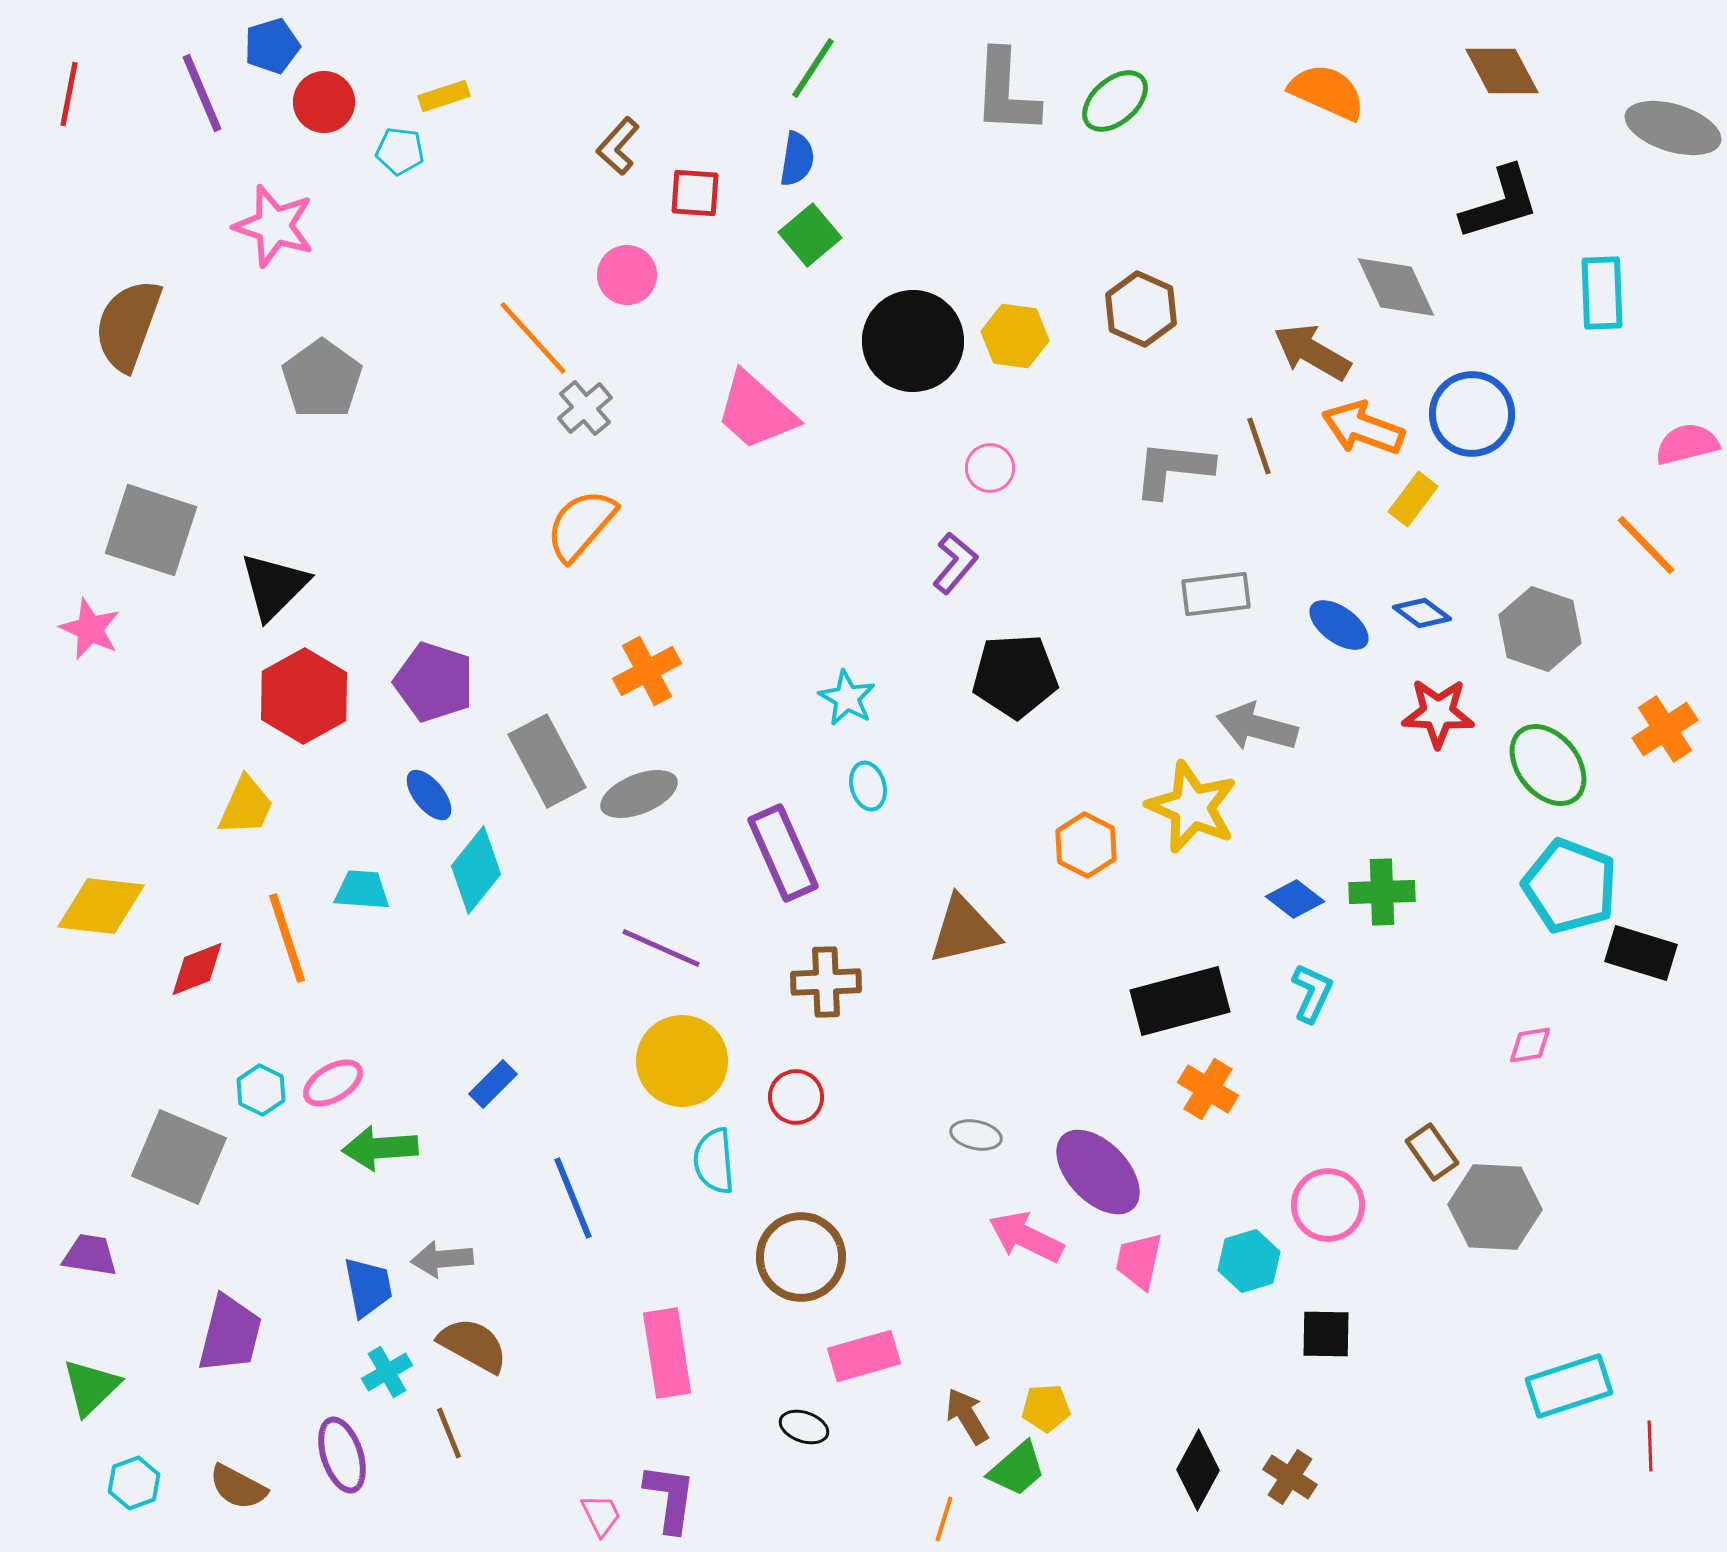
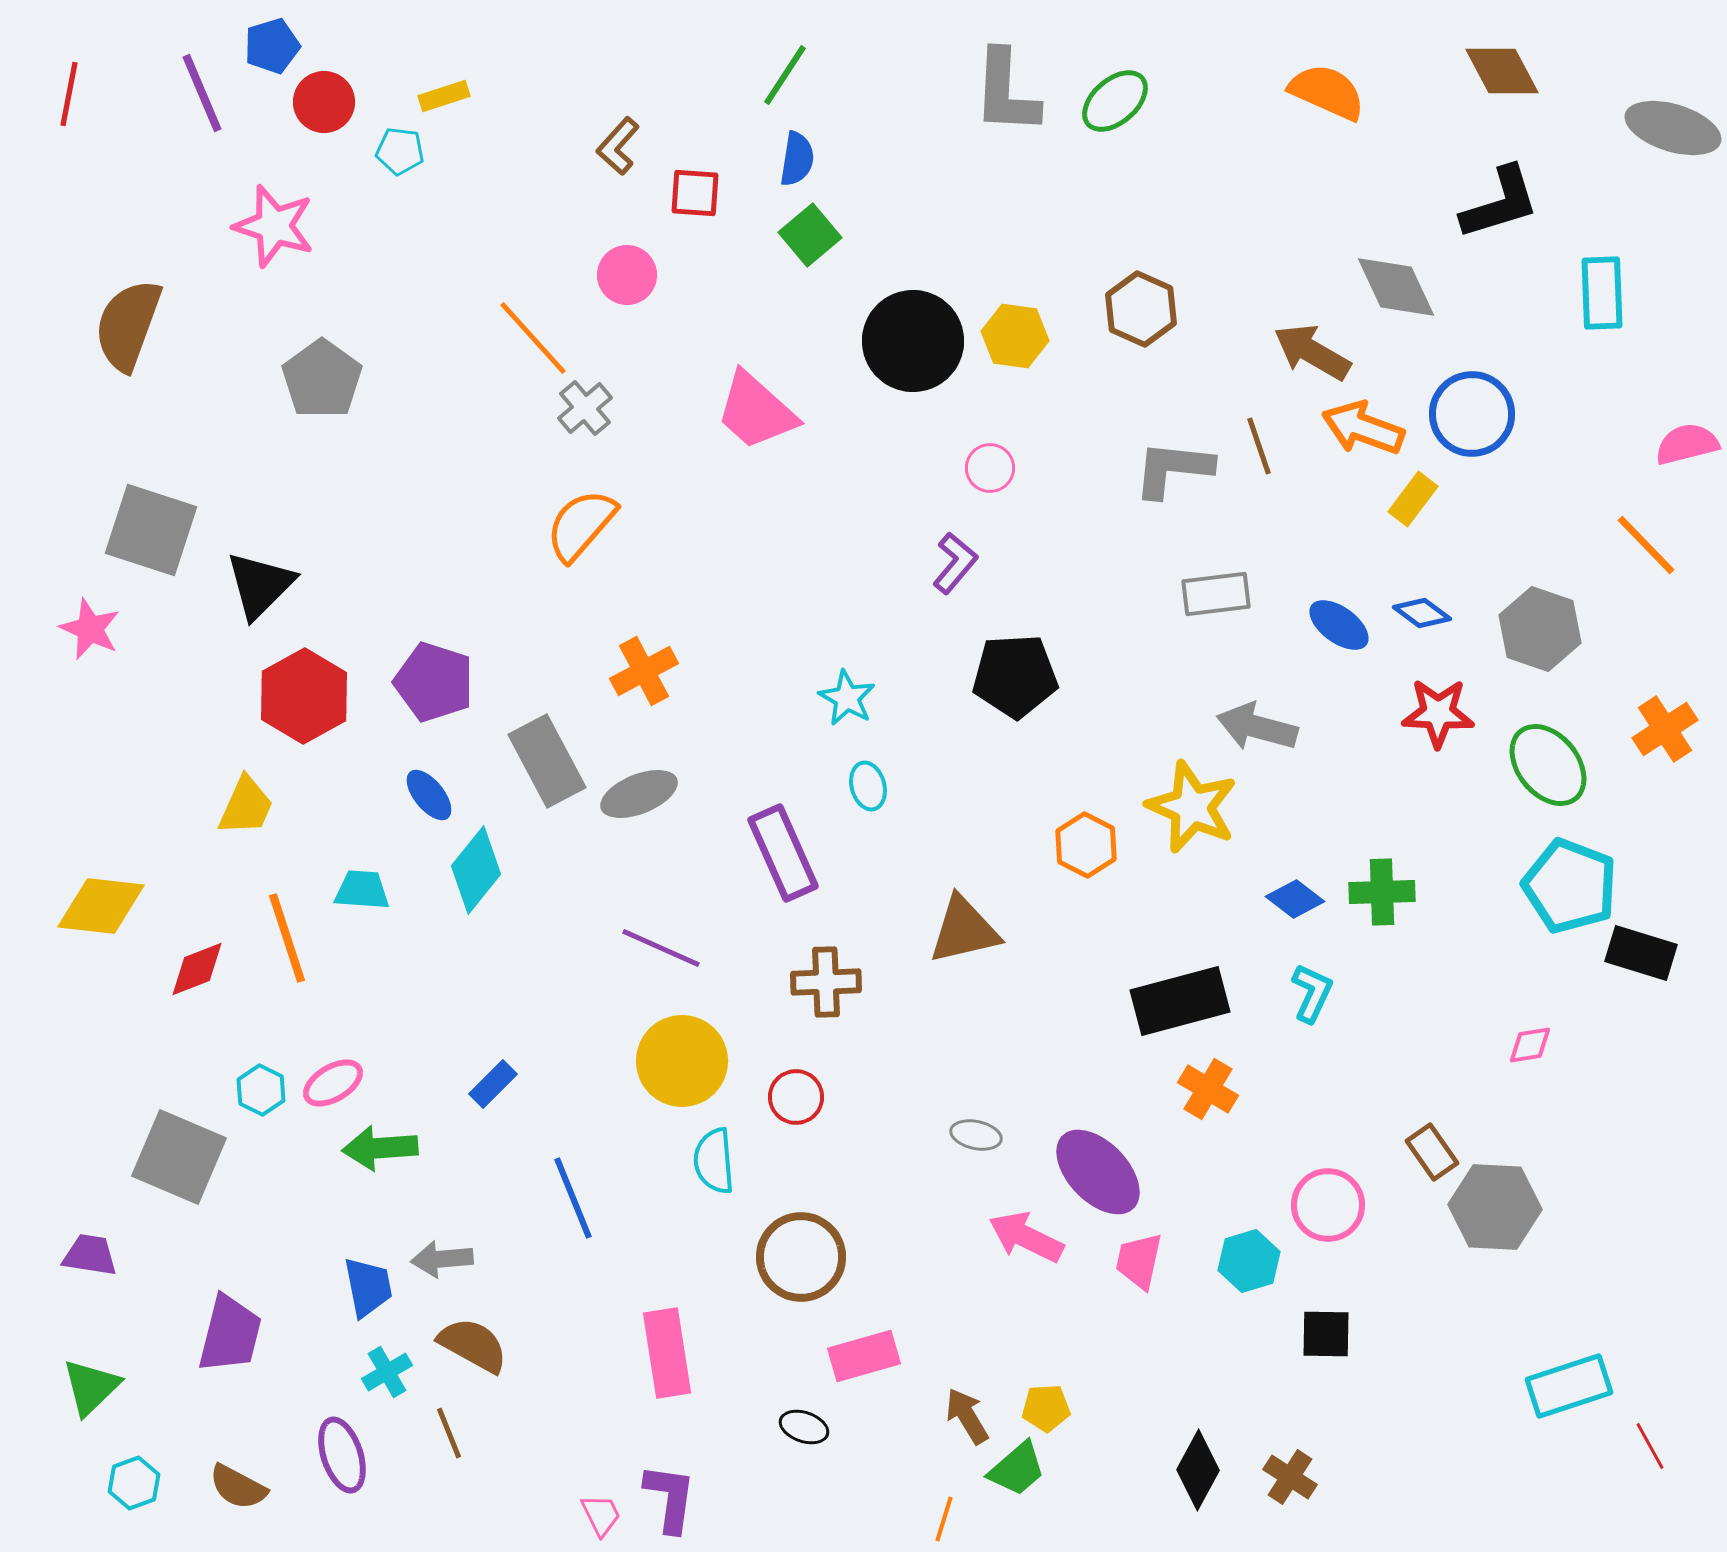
green line at (813, 68): moved 28 px left, 7 px down
black triangle at (274, 586): moved 14 px left, 1 px up
orange cross at (647, 671): moved 3 px left
red line at (1650, 1446): rotated 27 degrees counterclockwise
